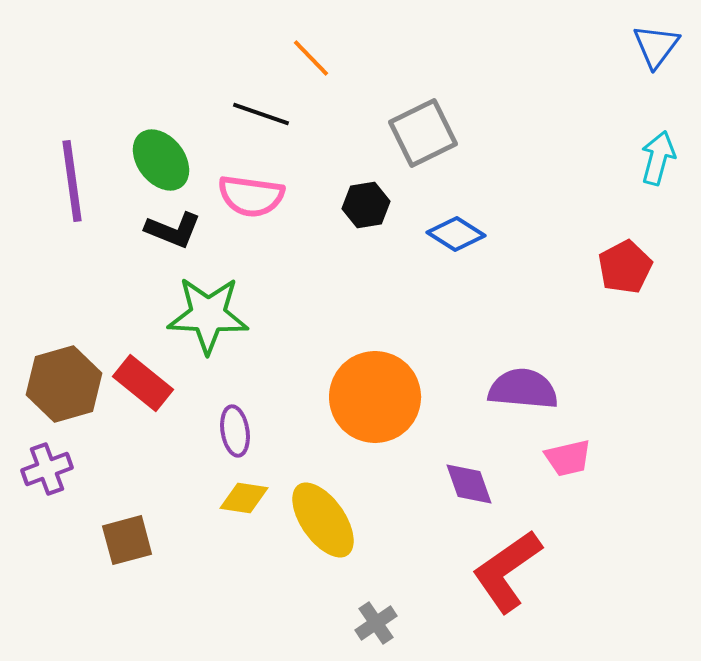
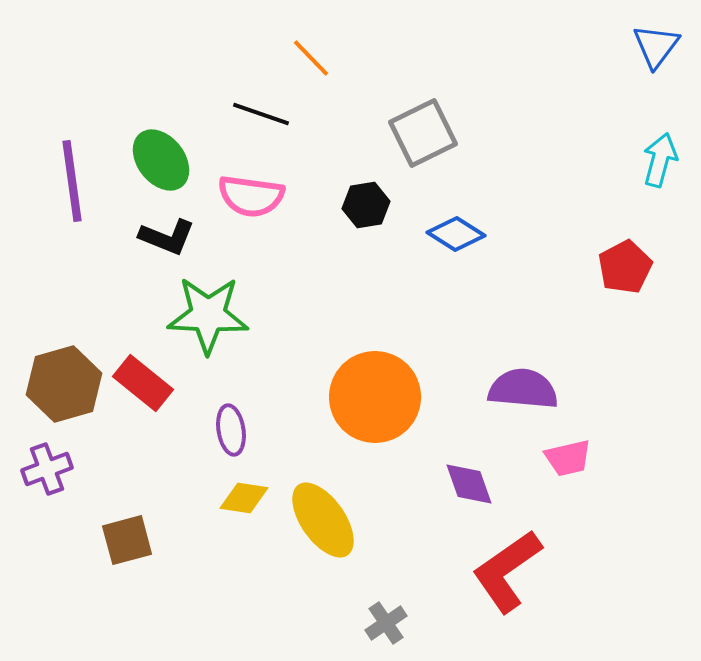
cyan arrow: moved 2 px right, 2 px down
black L-shape: moved 6 px left, 7 px down
purple ellipse: moved 4 px left, 1 px up
gray cross: moved 10 px right
